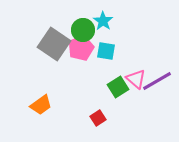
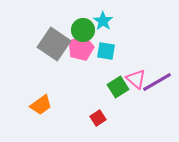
purple line: moved 1 px down
